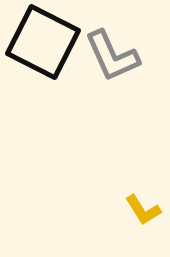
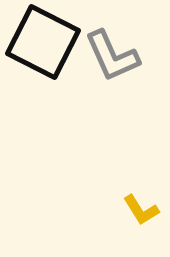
yellow L-shape: moved 2 px left
